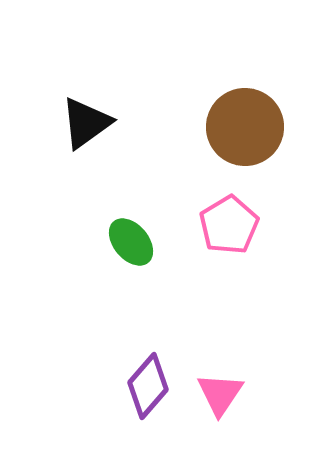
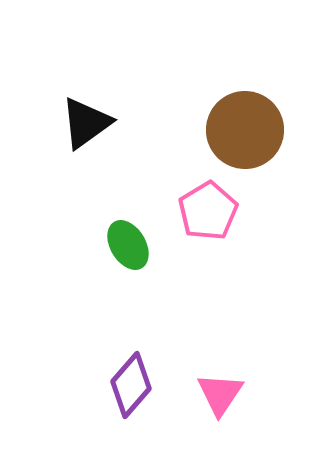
brown circle: moved 3 px down
pink pentagon: moved 21 px left, 14 px up
green ellipse: moved 3 px left, 3 px down; rotated 9 degrees clockwise
purple diamond: moved 17 px left, 1 px up
